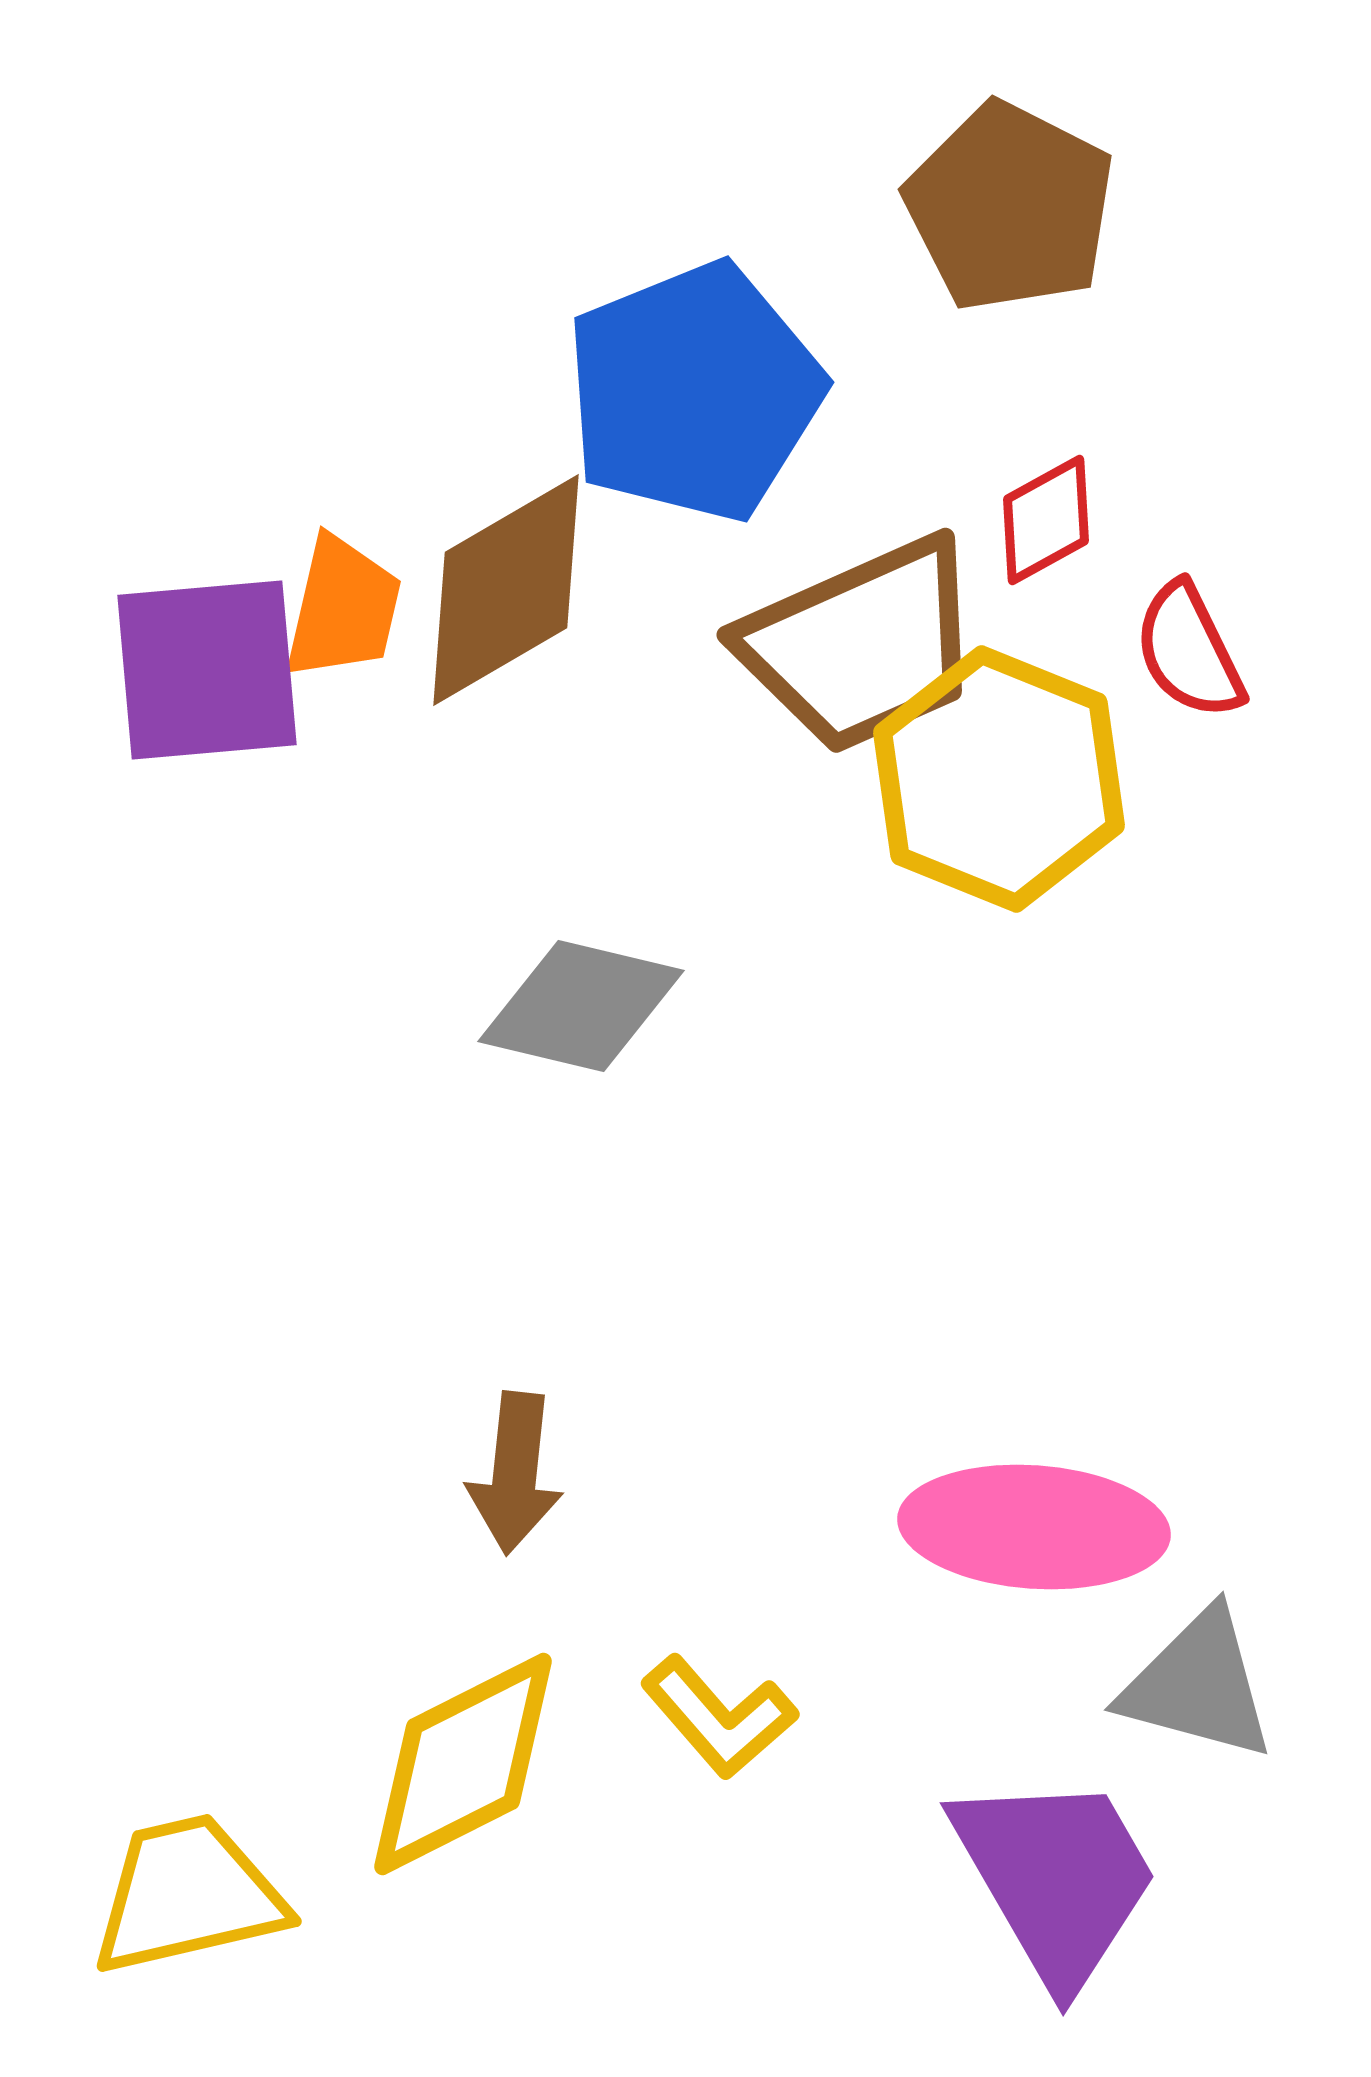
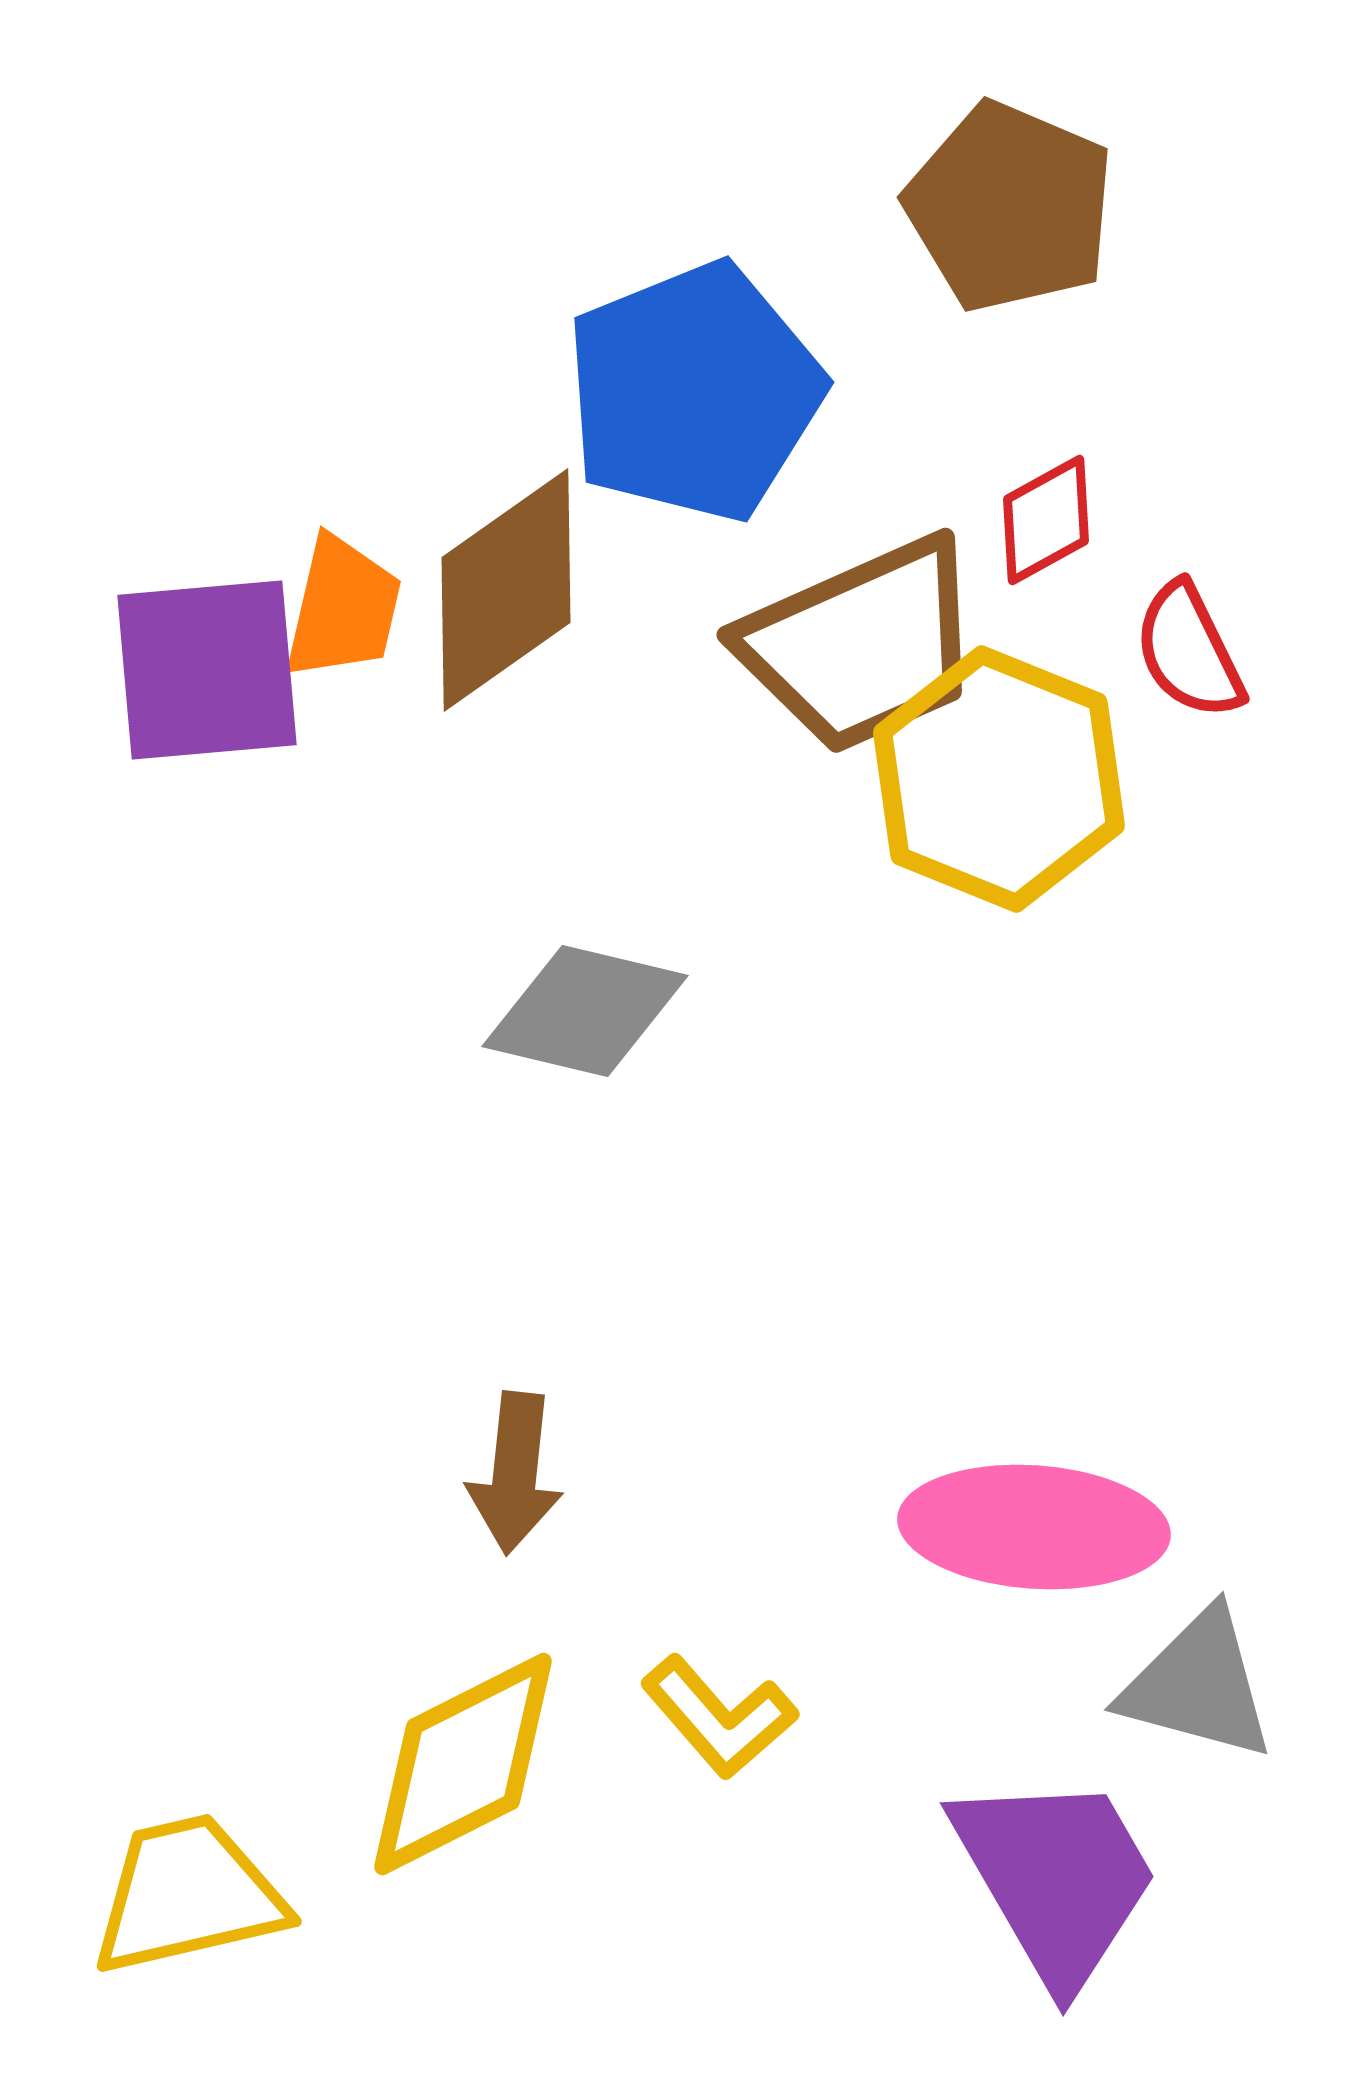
brown pentagon: rotated 4 degrees counterclockwise
brown diamond: rotated 5 degrees counterclockwise
gray diamond: moved 4 px right, 5 px down
